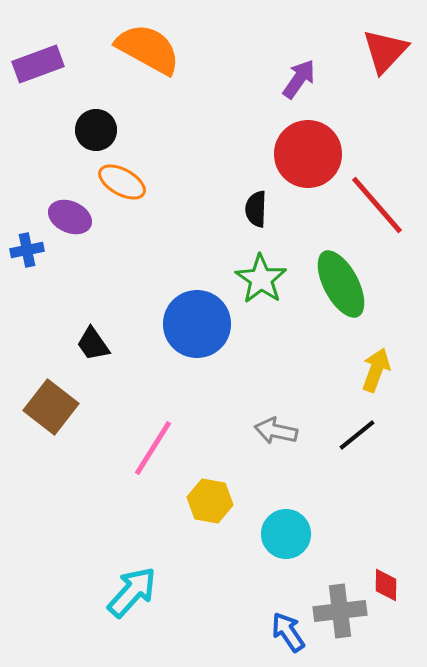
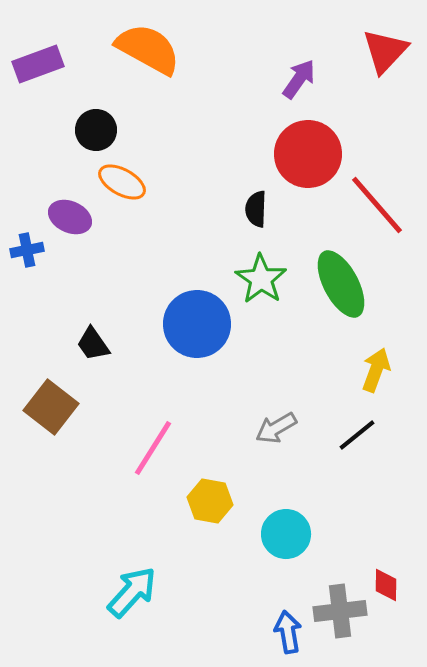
gray arrow: moved 3 px up; rotated 42 degrees counterclockwise
blue arrow: rotated 24 degrees clockwise
